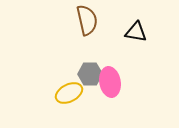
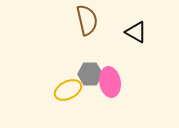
black triangle: rotated 20 degrees clockwise
yellow ellipse: moved 1 px left, 3 px up
